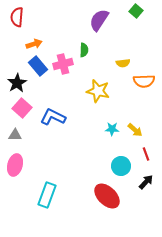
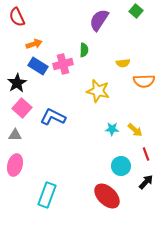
red semicircle: rotated 30 degrees counterclockwise
blue rectangle: rotated 18 degrees counterclockwise
